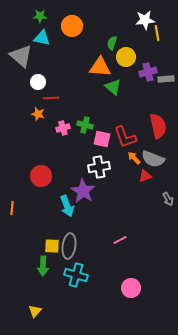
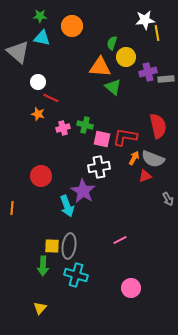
gray triangle: moved 3 px left, 4 px up
red line: rotated 28 degrees clockwise
red L-shape: rotated 120 degrees clockwise
orange arrow: rotated 72 degrees clockwise
yellow triangle: moved 5 px right, 3 px up
